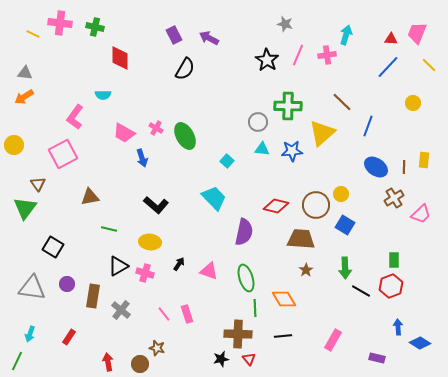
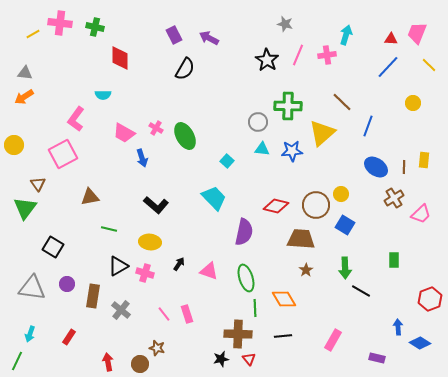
yellow line at (33, 34): rotated 56 degrees counterclockwise
pink L-shape at (75, 117): moved 1 px right, 2 px down
red hexagon at (391, 286): moved 39 px right, 13 px down
